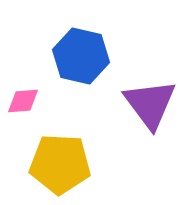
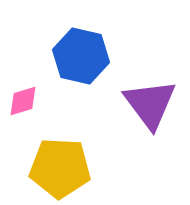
pink diamond: rotated 12 degrees counterclockwise
yellow pentagon: moved 4 px down
